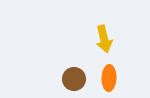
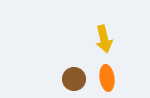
orange ellipse: moved 2 px left; rotated 10 degrees counterclockwise
